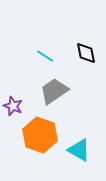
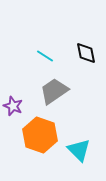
cyan triangle: rotated 15 degrees clockwise
